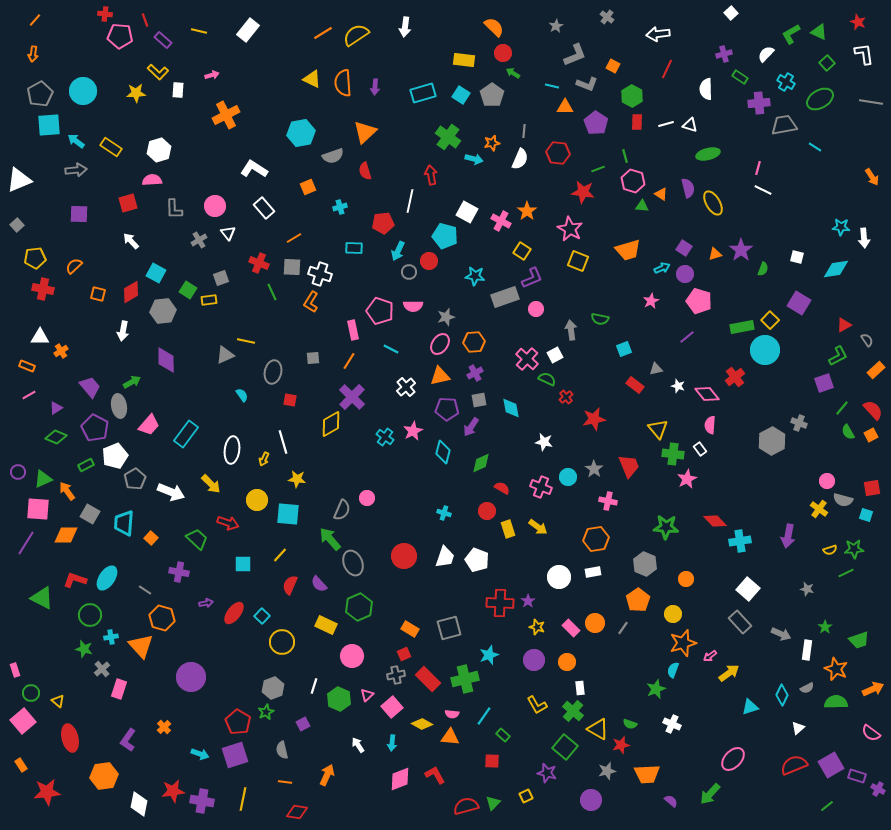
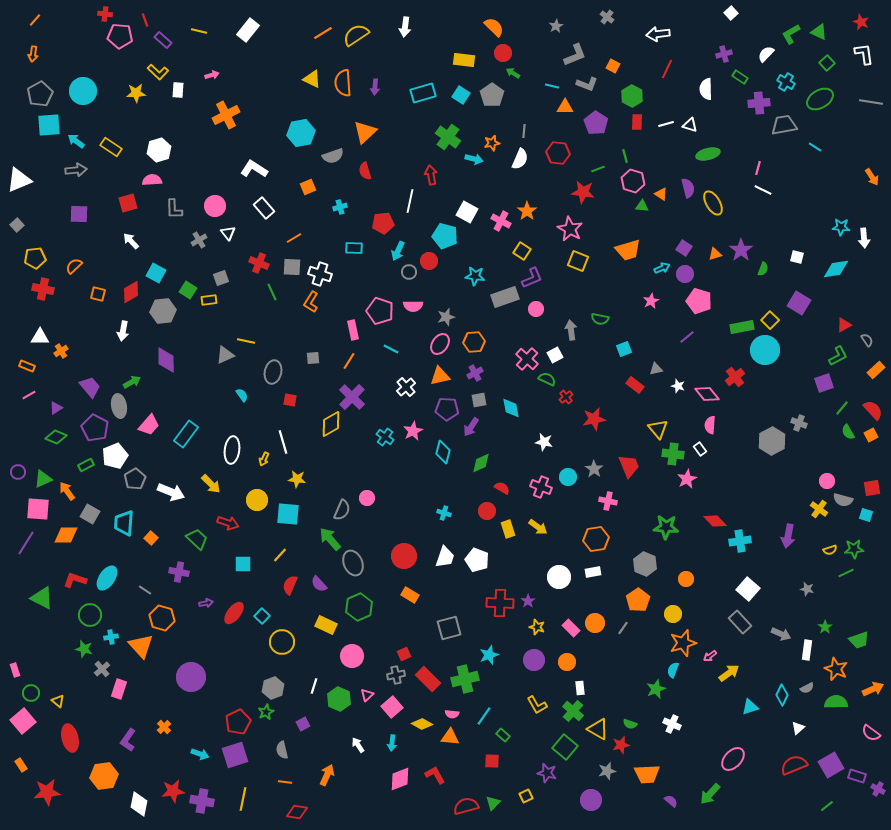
red star at (858, 22): moved 3 px right
orange rectangle at (410, 629): moved 34 px up
red pentagon at (238, 722): rotated 15 degrees clockwise
